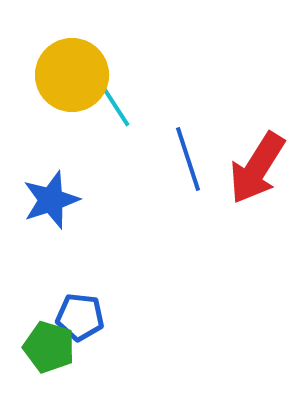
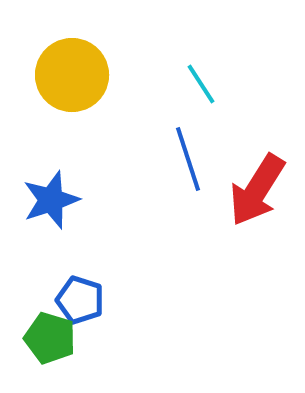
cyan line: moved 85 px right, 23 px up
red arrow: moved 22 px down
blue pentagon: moved 17 px up; rotated 12 degrees clockwise
green pentagon: moved 1 px right, 9 px up
